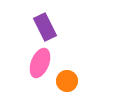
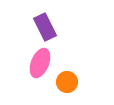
orange circle: moved 1 px down
